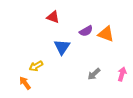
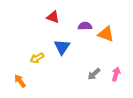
purple semicircle: moved 1 px left, 5 px up; rotated 152 degrees counterclockwise
yellow arrow: moved 1 px right, 8 px up
pink arrow: moved 6 px left
orange arrow: moved 5 px left, 2 px up
